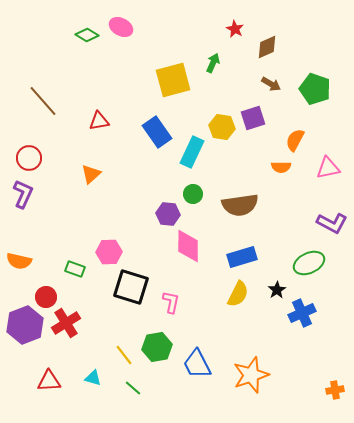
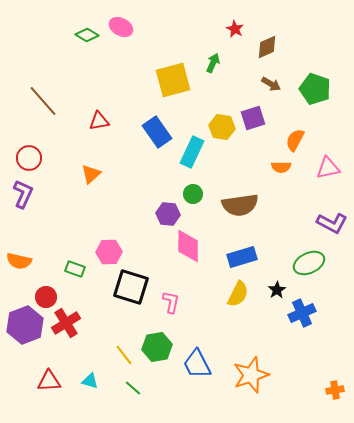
cyan triangle at (93, 378): moved 3 px left, 3 px down
